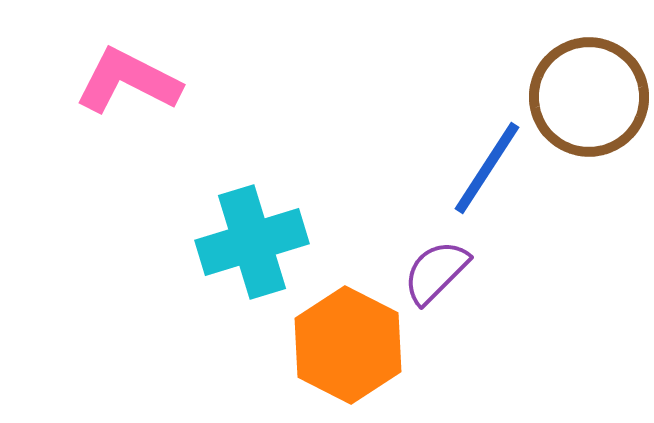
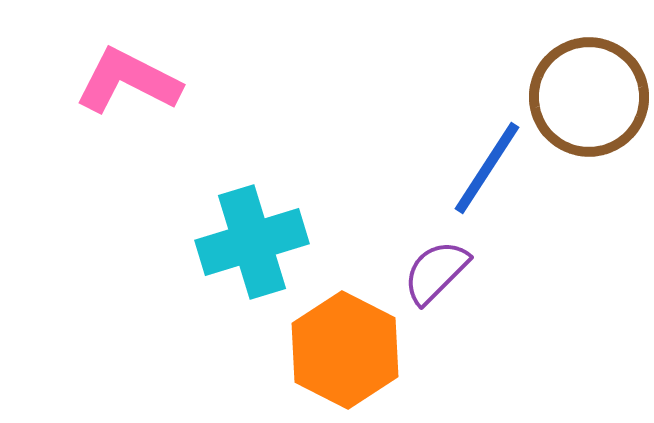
orange hexagon: moved 3 px left, 5 px down
